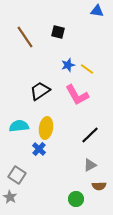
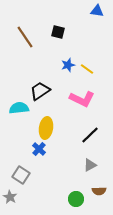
pink L-shape: moved 5 px right, 4 px down; rotated 35 degrees counterclockwise
cyan semicircle: moved 18 px up
gray square: moved 4 px right
brown semicircle: moved 5 px down
